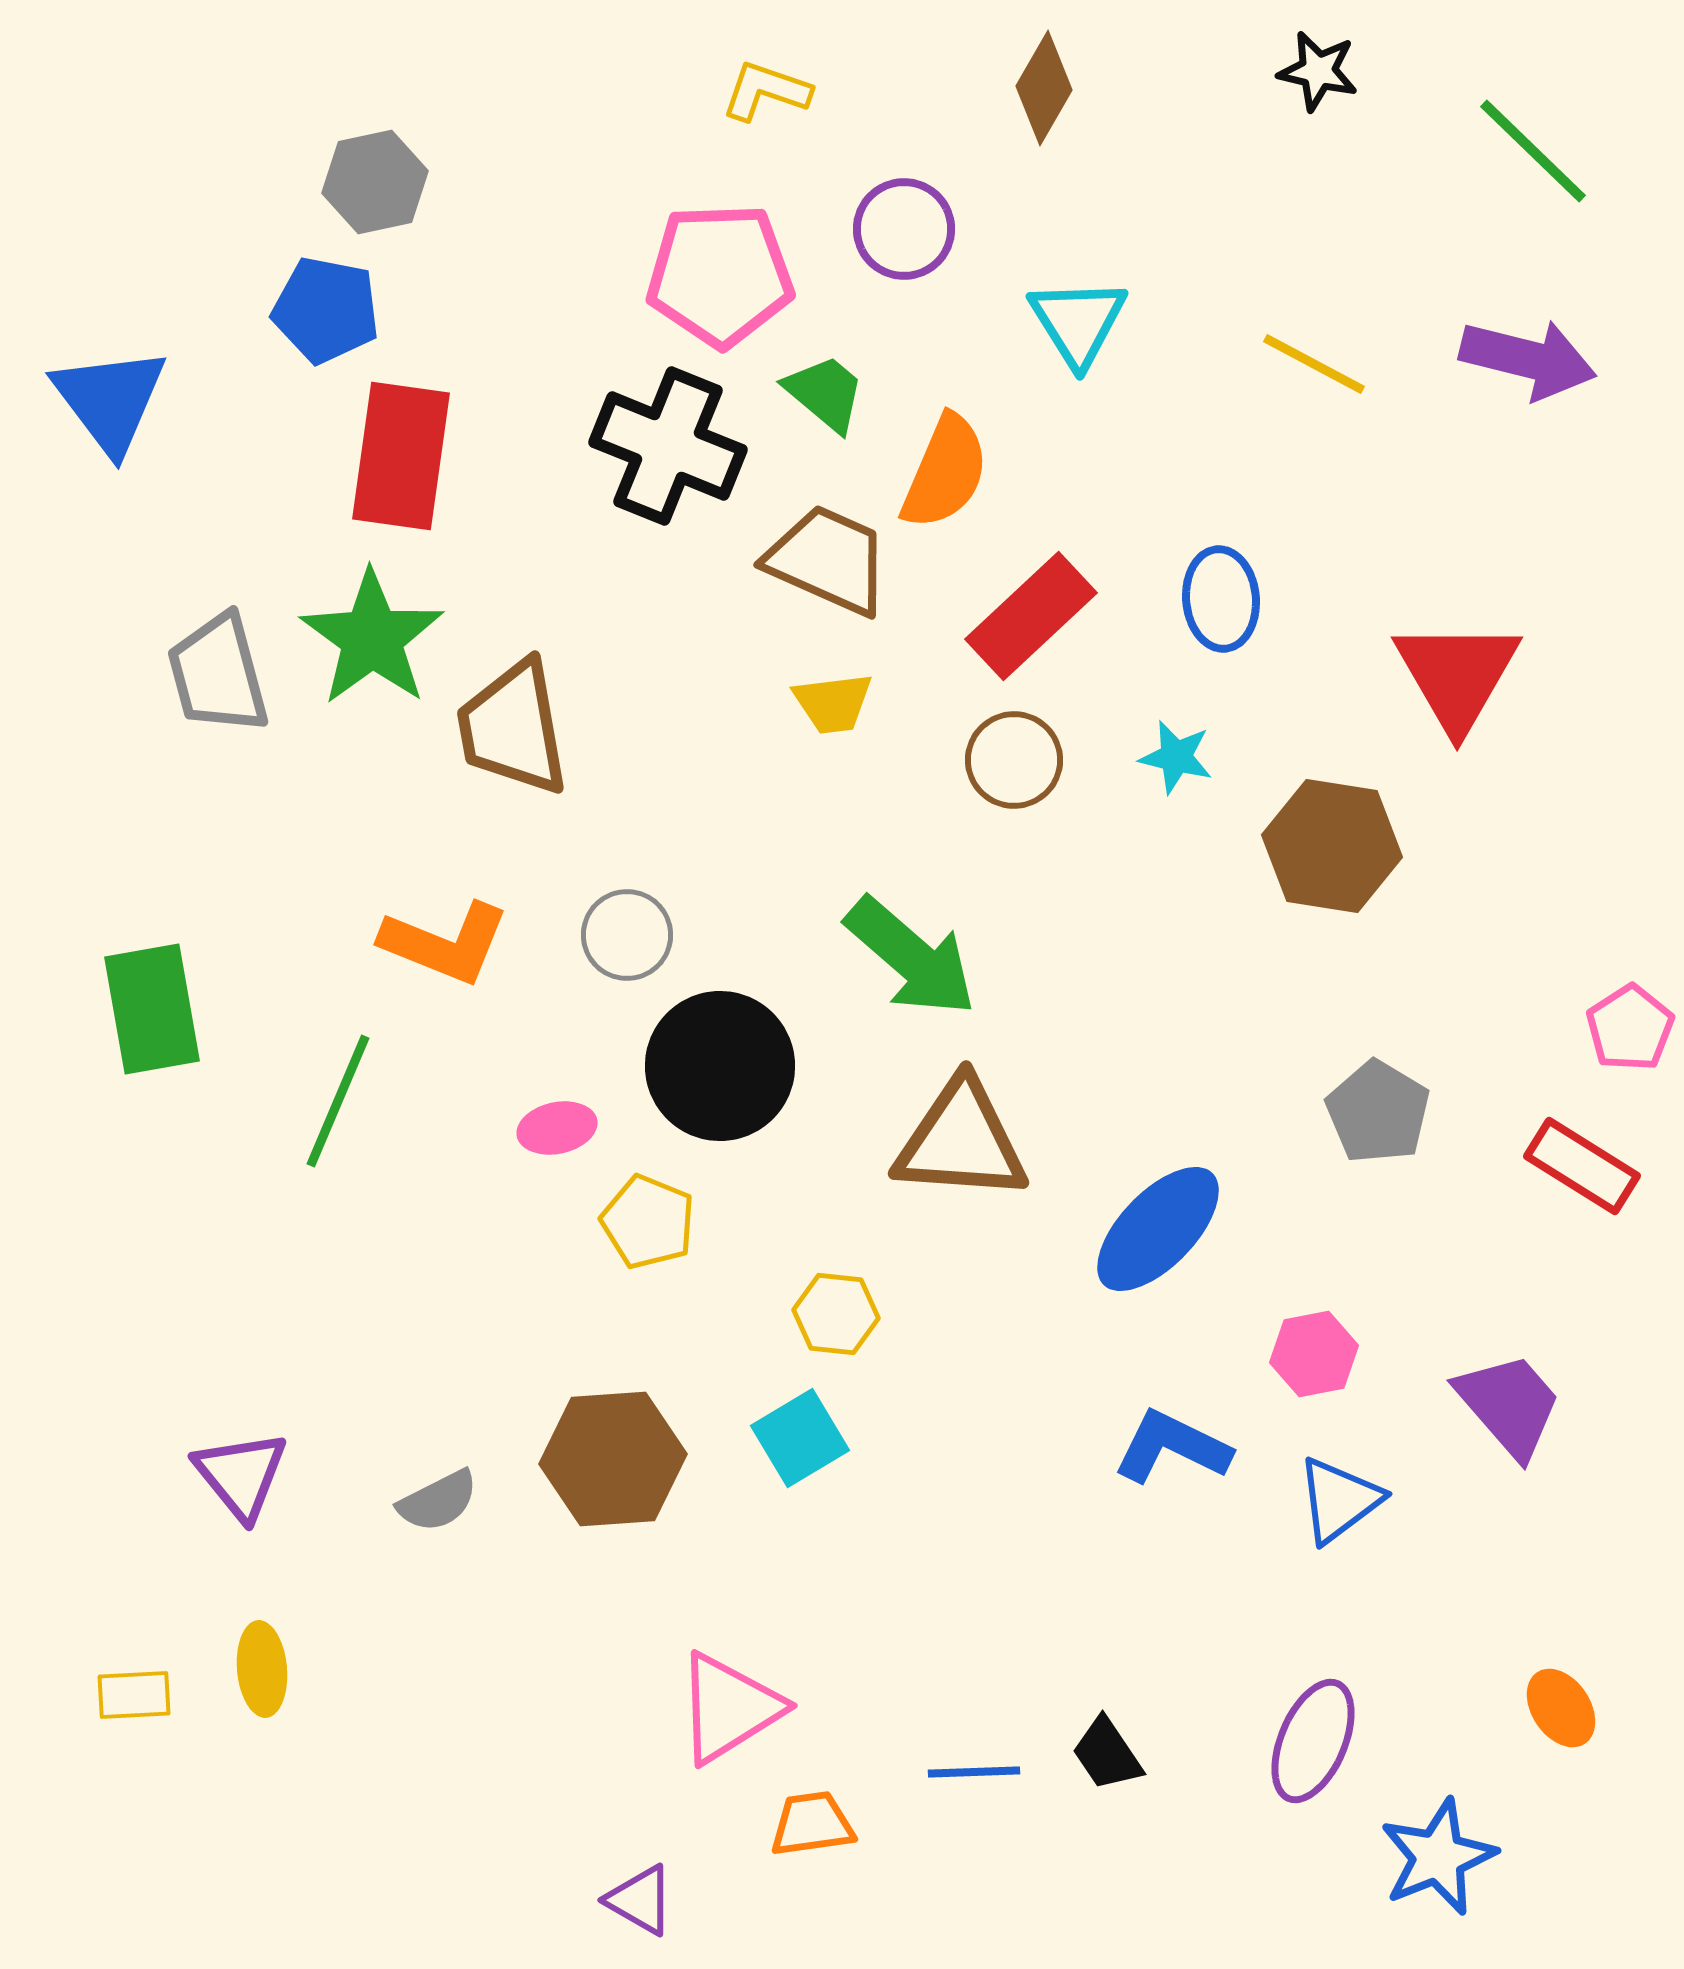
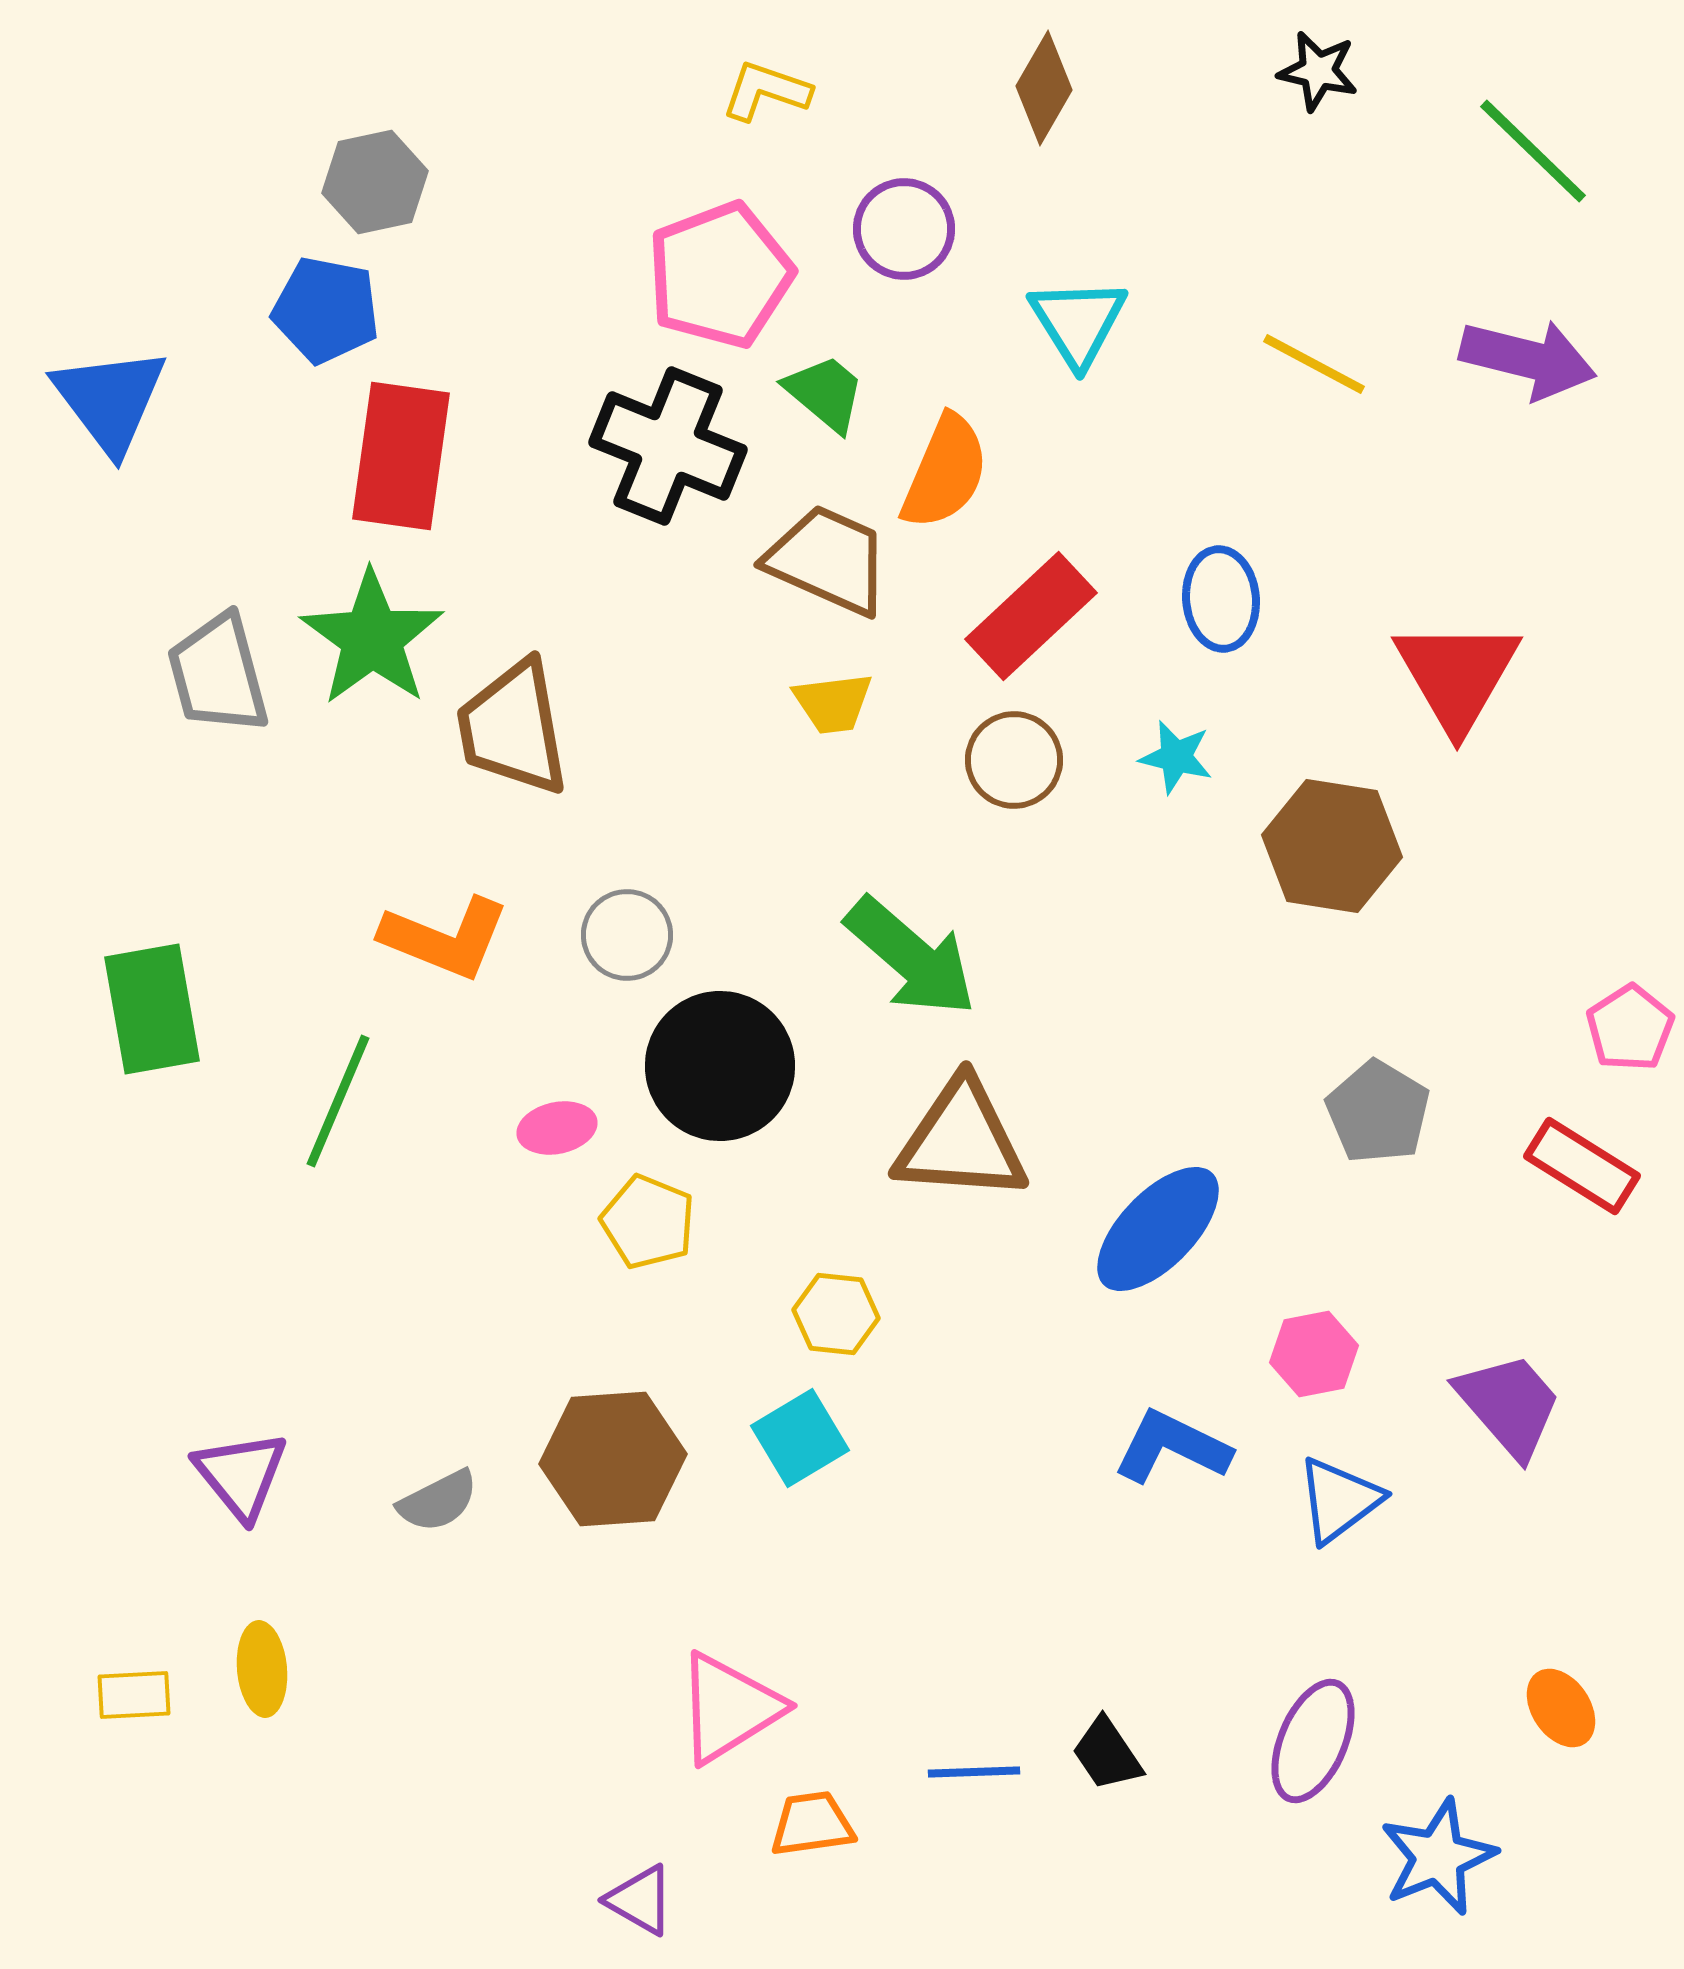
pink pentagon at (720, 275): rotated 19 degrees counterclockwise
orange L-shape at (445, 943): moved 5 px up
